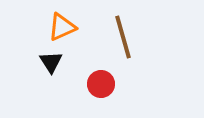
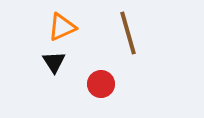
brown line: moved 5 px right, 4 px up
black triangle: moved 3 px right
